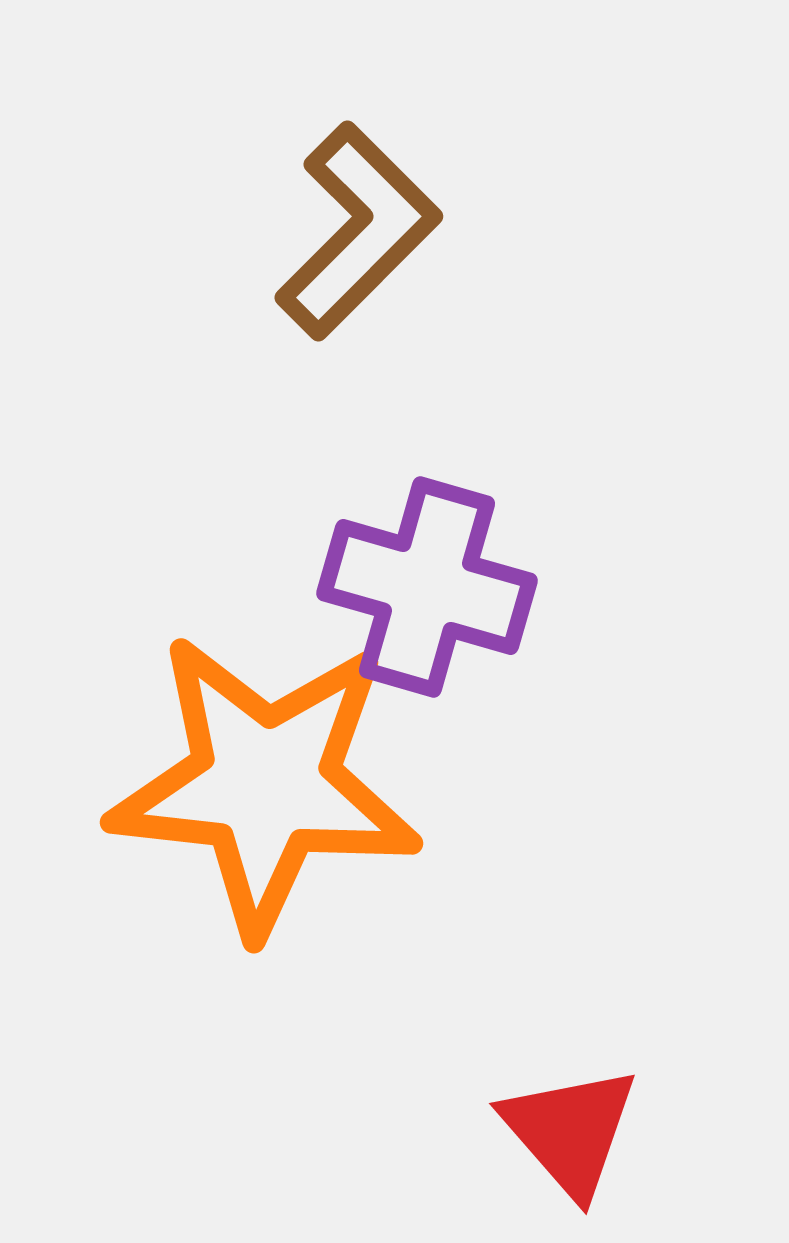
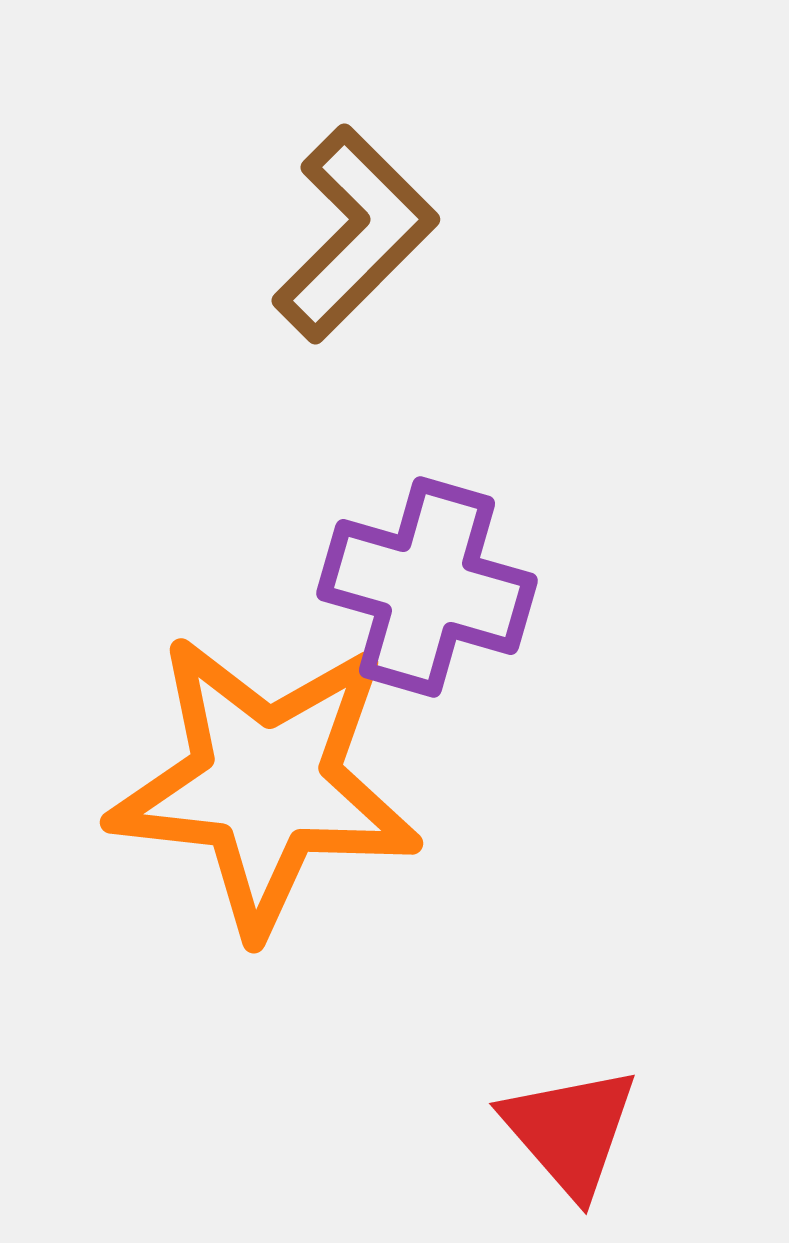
brown L-shape: moved 3 px left, 3 px down
